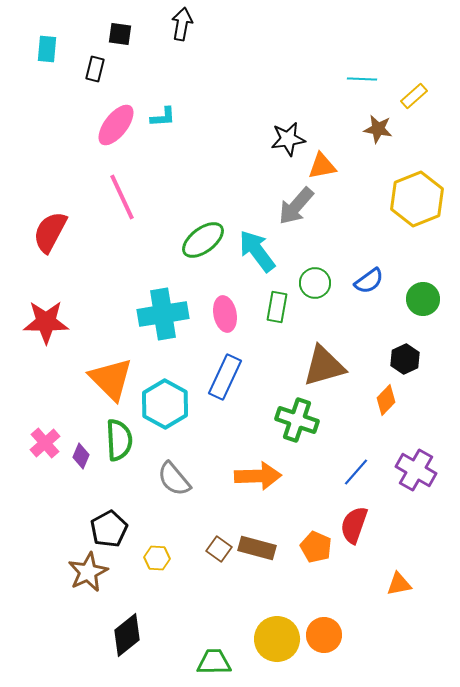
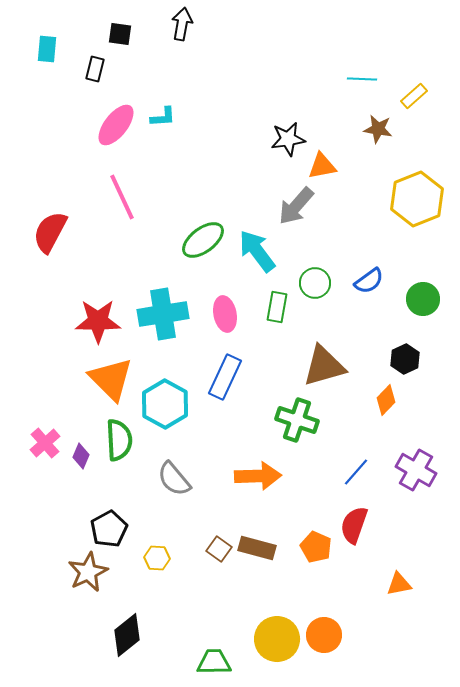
red star at (46, 322): moved 52 px right, 1 px up
